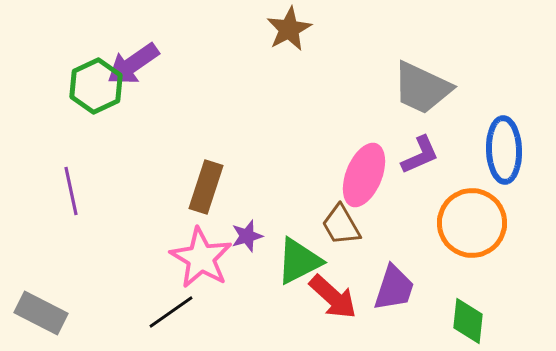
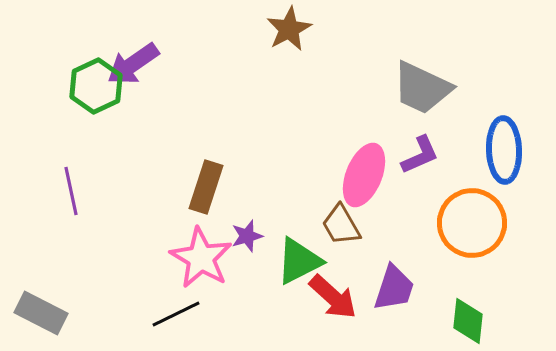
black line: moved 5 px right, 2 px down; rotated 9 degrees clockwise
